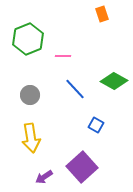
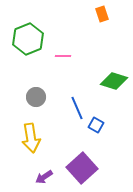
green diamond: rotated 12 degrees counterclockwise
blue line: moved 2 px right, 19 px down; rotated 20 degrees clockwise
gray circle: moved 6 px right, 2 px down
purple square: moved 1 px down
